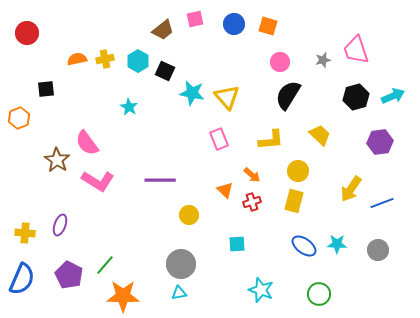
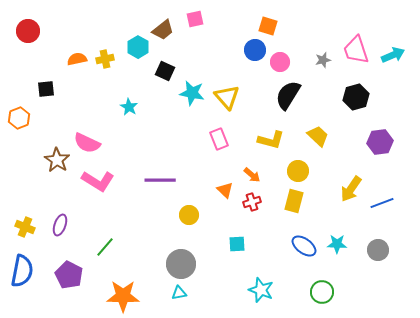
blue circle at (234, 24): moved 21 px right, 26 px down
red circle at (27, 33): moved 1 px right, 2 px up
cyan hexagon at (138, 61): moved 14 px up
cyan arrow at (393, 96): moved 41 px up
yellow trapezoid at (320, 135): moved 2 px left, 1 px down
yellow L-shape at (271, 140): rotated 20 degrees clockwise
pink semicircle at (87, 143): rotated 28 degrees counterclockwise
yellow cross at (25, 233): moved 6 px up; rotated 18 degrees clockwise
green line at (105, 265): moved 18 px up
blue semicircle at (22, 279): moved 8 px up; rotated 12 degrees counterclockwise
green circle at (319, 294): moved 3 px right, 2 px up
